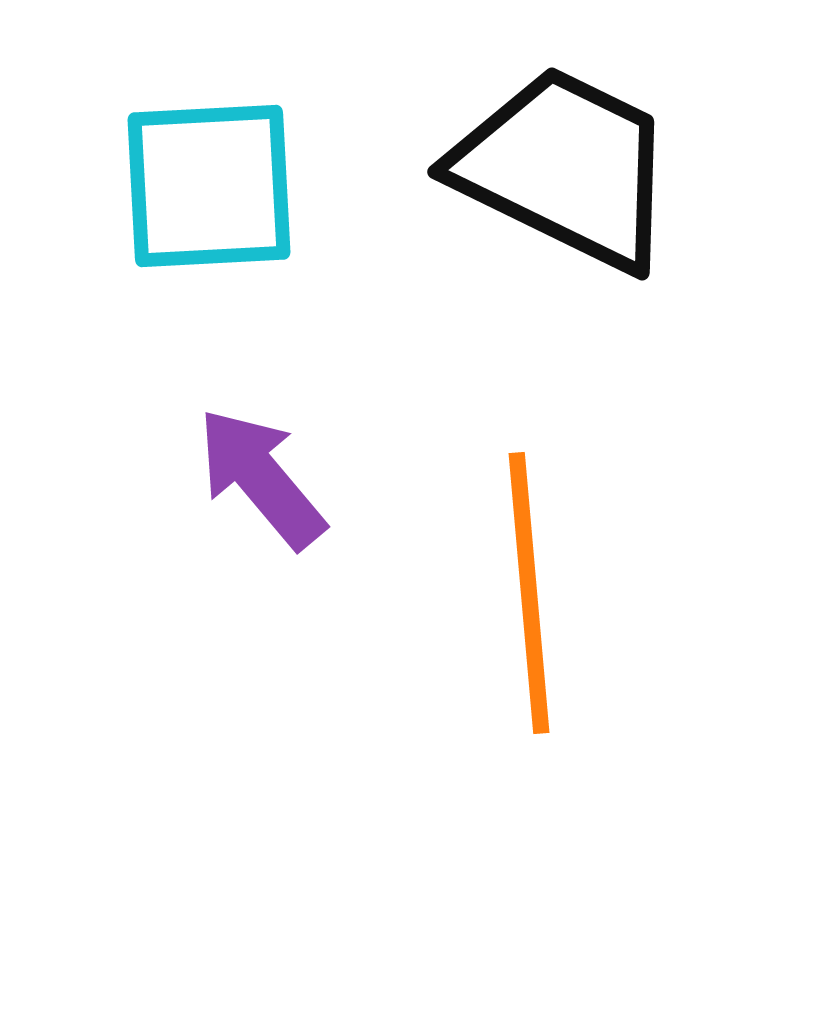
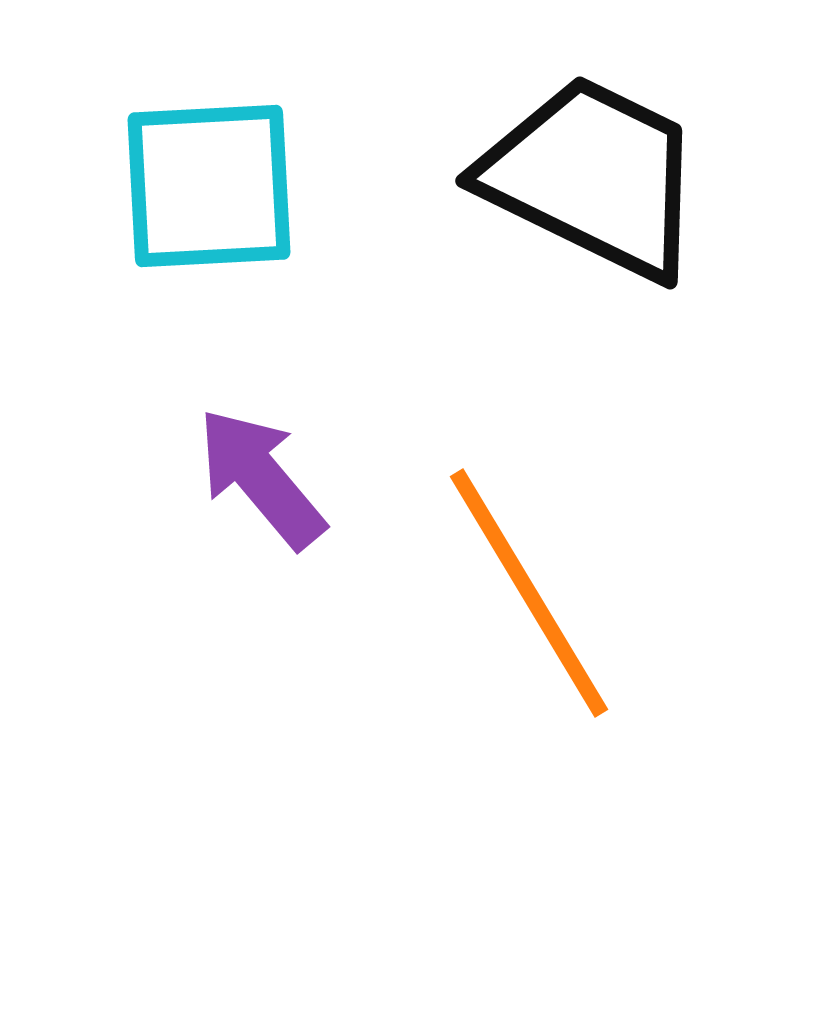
black trapezoid: moved 28 px right, 9 px down
orange line: rotated 26 degrees counterclockwise
